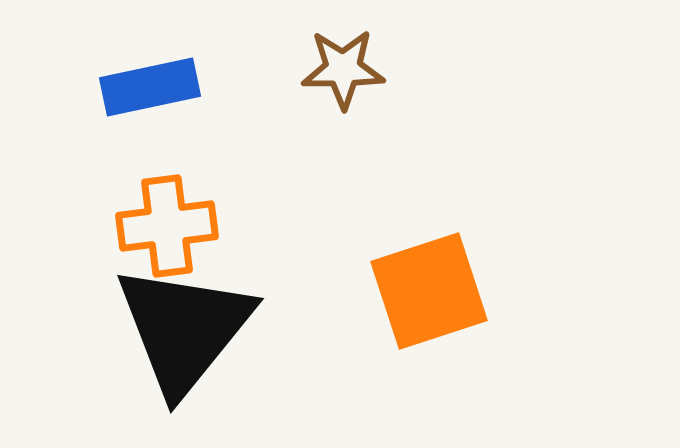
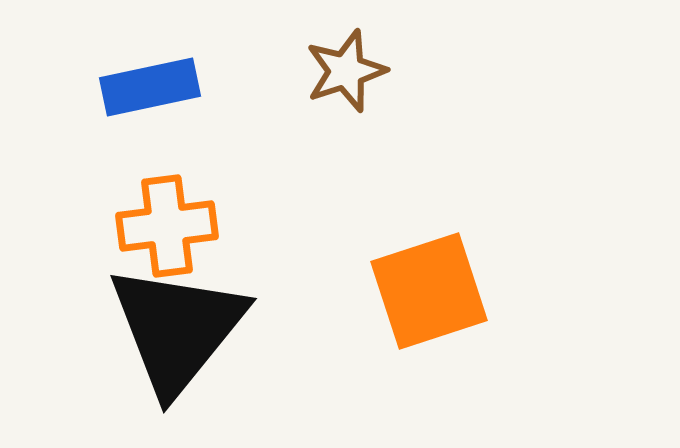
brown star: moved 3 px right, 2 px down; rotated 18 degrees counterclockwise
black triangle: moved 7 px left
